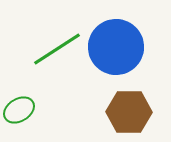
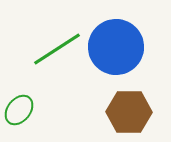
green ellipse: rotated 20 degrees counterclockwise
